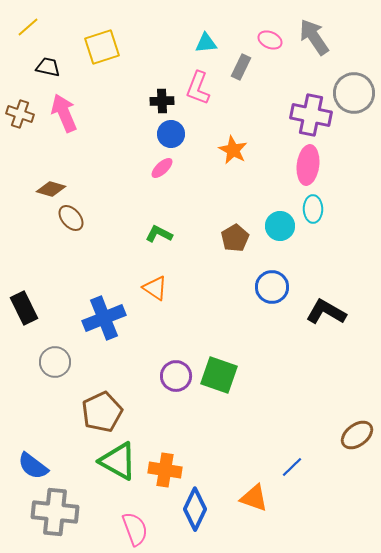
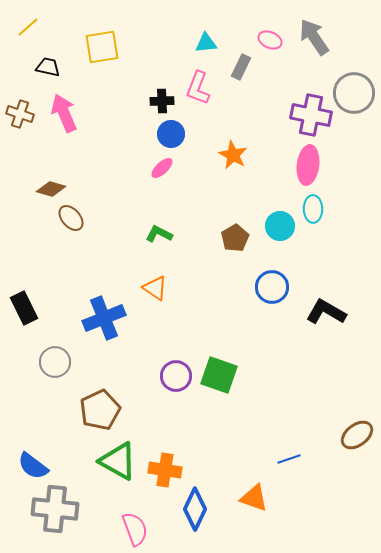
yellow square at (102, 47): rotated 9 degrees clockwise
orange star at (233, 150): moved 5 px down
brown pentagon at (102, 412): moved 2 px left, 2 px up
blue line at (292, 467): moved 3 px left, 8 px up; rotated 25 degrees clockwise
gray cross at (55, 512): moved 3 px up
